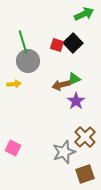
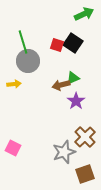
black square: rotated 12 degrees counterclockwise
green triangle: moved 1 px left, 1 px up
